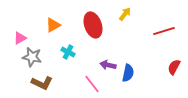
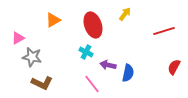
orange triangle: moved 5 px up
pink triangle: moved 2 px left
cyan cross: moved 18 px right
